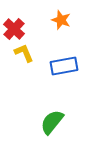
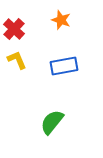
yellow L-shape: moved 7 px left, 7 px down
